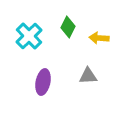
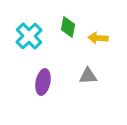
green diamond: rotated 15 degrees counterclockwise
yellow arrow: moved 1 px left
